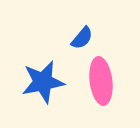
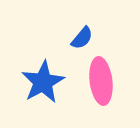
blue star: rotated 18 degrees counterclockwise
